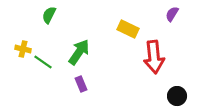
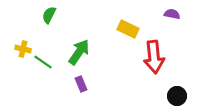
purple semicircle: rotated 70 degrees clockwise
